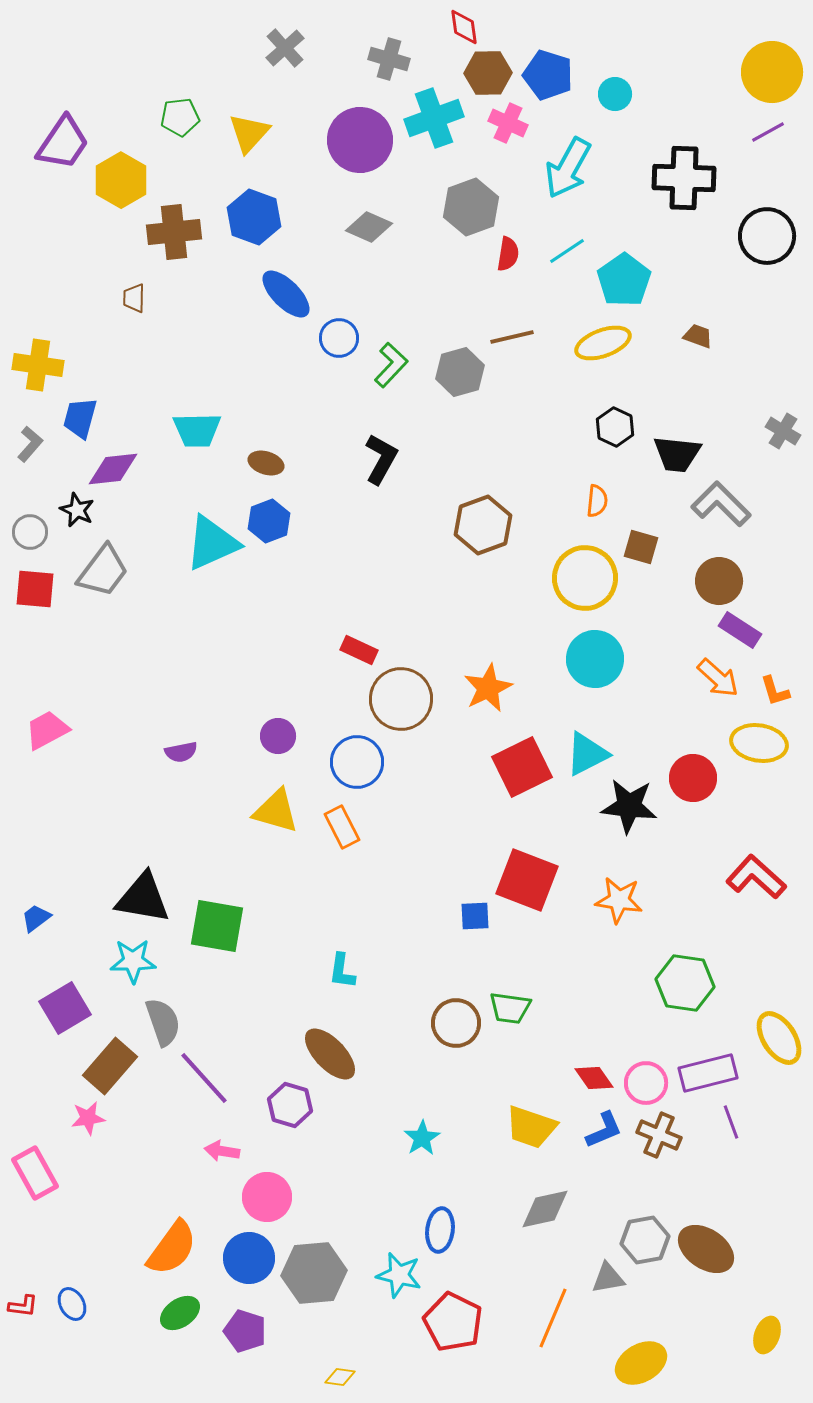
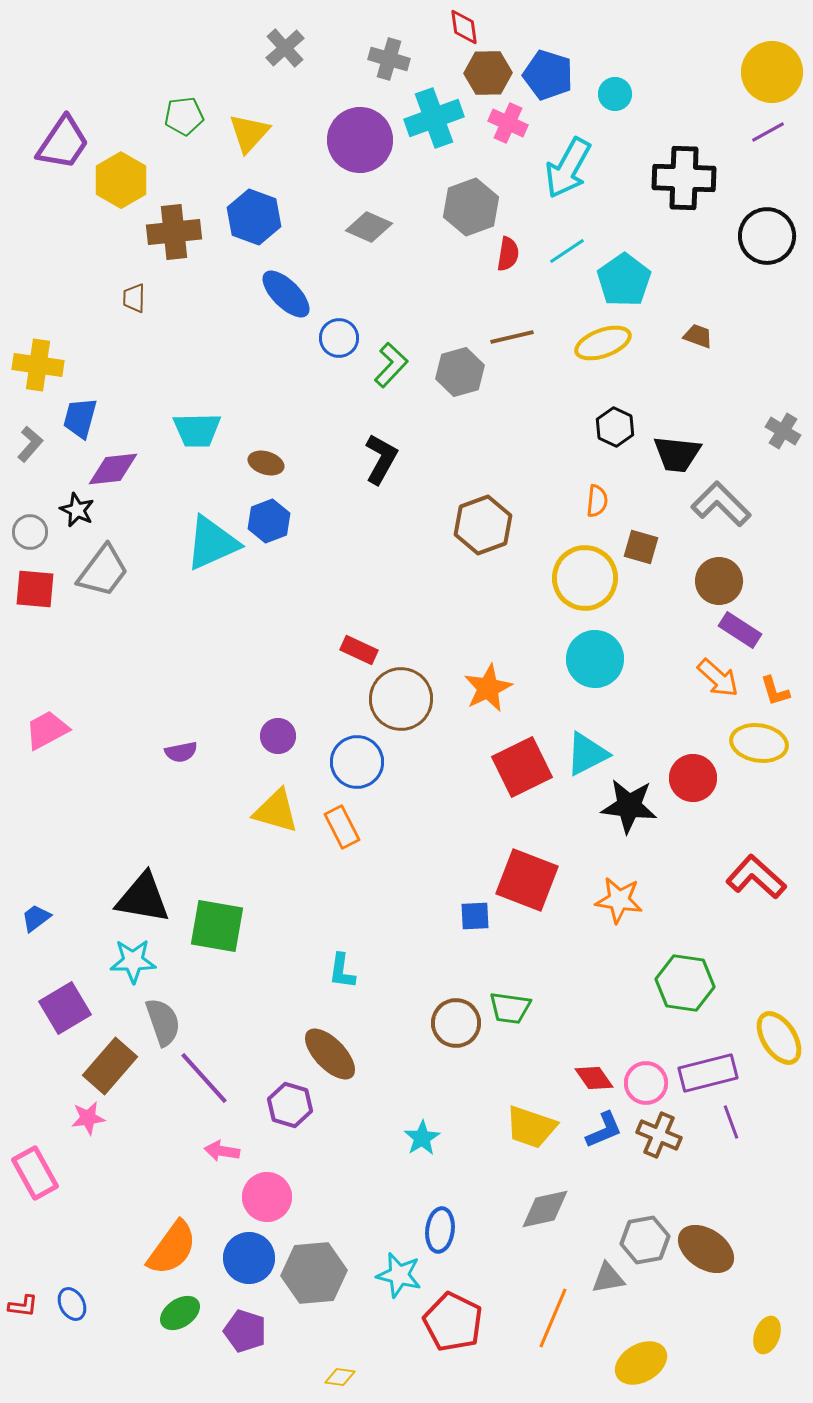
green pentagon at (180, 117): moved 4 px right, 1 px up
